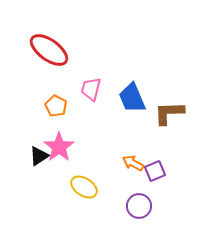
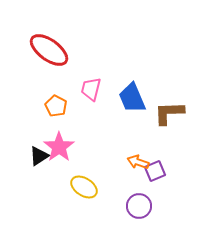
orange arrow: moved 5 px right, 1 px up; rotated 10 degrees counterclockwise
